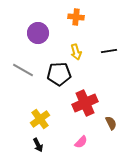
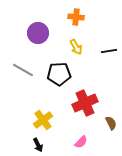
yellow arrow: moved 5 px up; rotated 14 degrees counterclockwise
yellow cross: moved 3 px right, 1 px down
